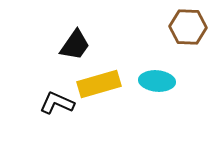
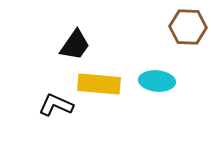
yellow rectangle: rotated 21 degrees clockwise
black L-shape: moved 1 px left, 2 px down
